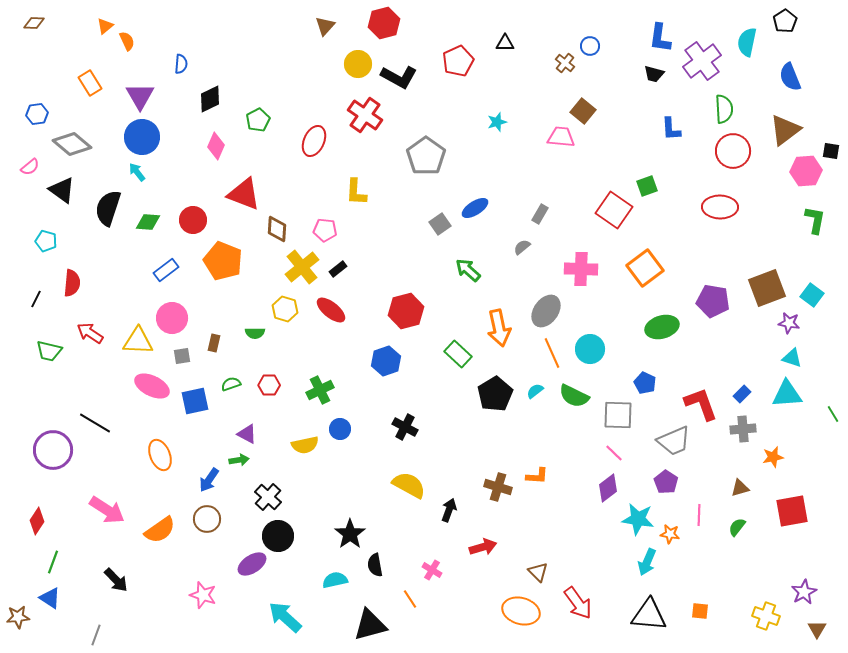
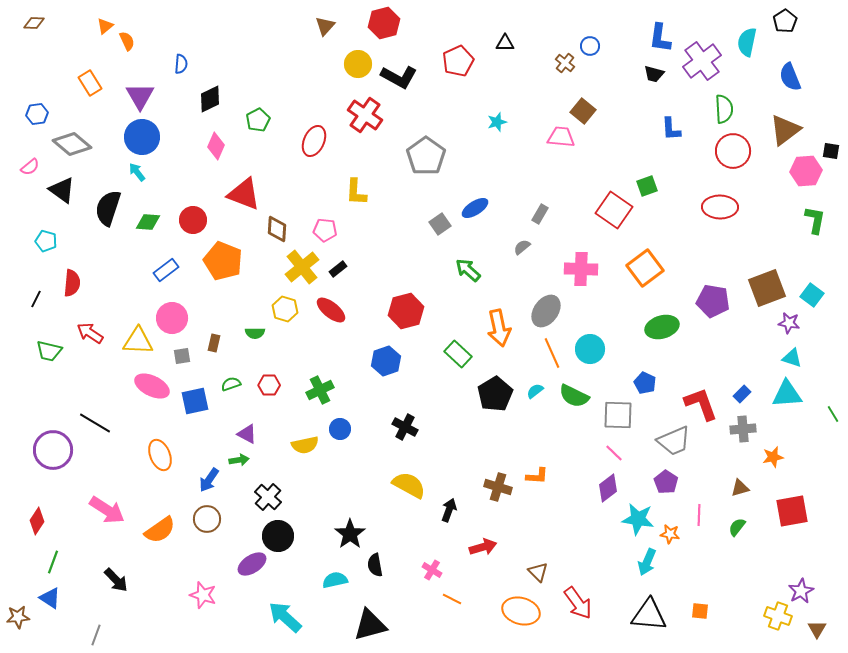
purple star at (804, 592): moved 3 px left, 1 px up
orange line at (410, 599): moved 42 px right; rotated 30 degrees counterclockwise
yellow cross at (766, 616): moved 12 px right
